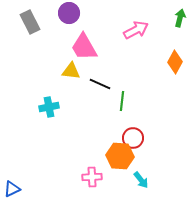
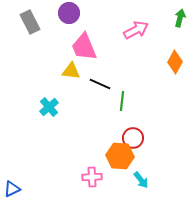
pink trapezoid: rotated 8 degrees clockwise
cyan cross: rotated 30 degrees counterclockwise
